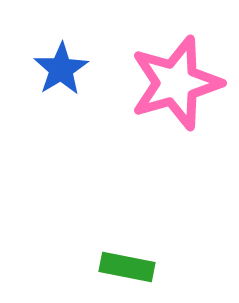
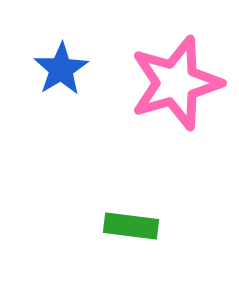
green rectangle: moved 4 px right, 41 px up; rotated 4 degrees counterclockwise
